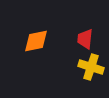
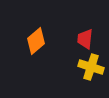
orange diamond: rotated 28 degrees counterclockwise
